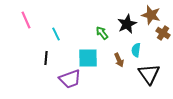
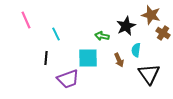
black star: moved 1 px left, 2 px down
green arrow: moved 3 px down; rotated 40 degrees counterclockwise
purple trapezoid: moved 2 px left
